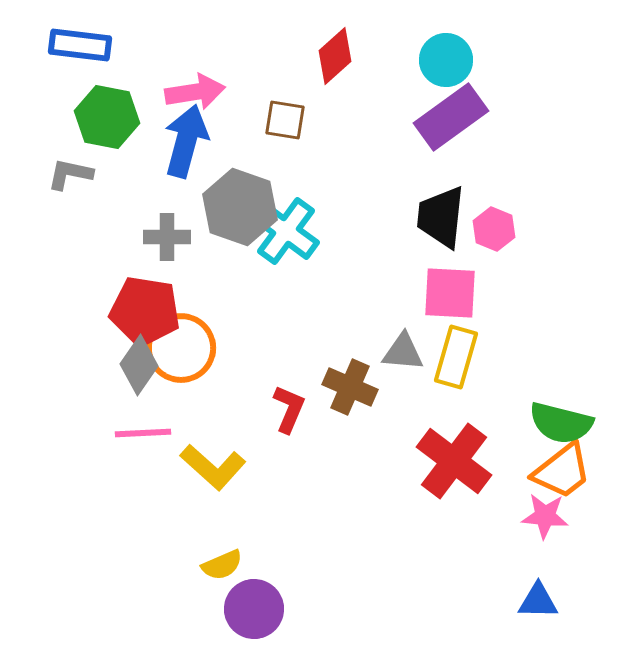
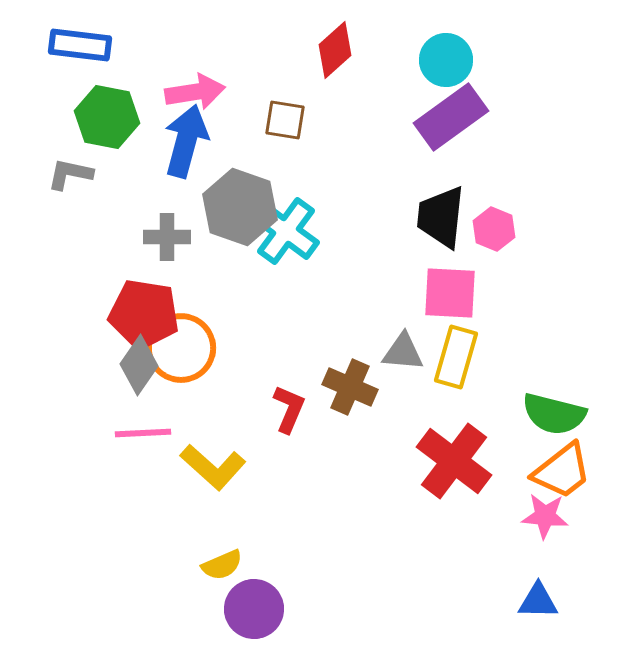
red diamond: moved 6 px up
red pentagon: moved 1 px left, 3 px down
green semicircle: moved 7 px left, 9 px up
